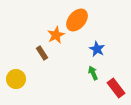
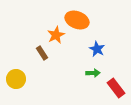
orange ellipse: rotated 70 degrees clockwise
green arrow: rotated 112 degrees clockwise
